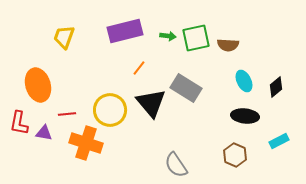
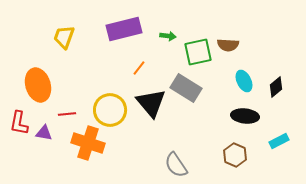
purple rectangle: moved 1 px left, 2 px up
green square: moved 2 px right, 14 px down
orange cross: moved 2 px right
